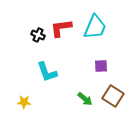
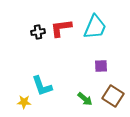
black cross: moved 3 px up; rotated 32 degrees counterclockwise
cyan L-shape: moved 5 px left, 14 px down
